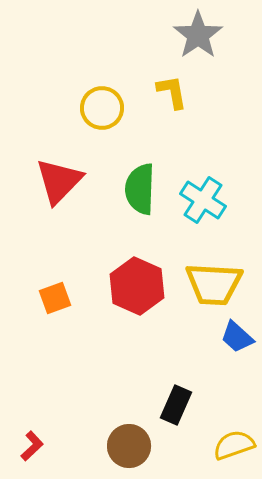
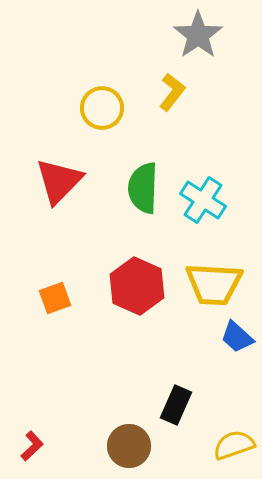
yellow L-shape: rotated 48 degrees clockwise
green semicircle: moved 3 px right, 1 px up
